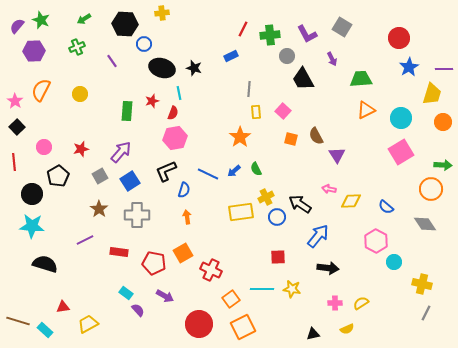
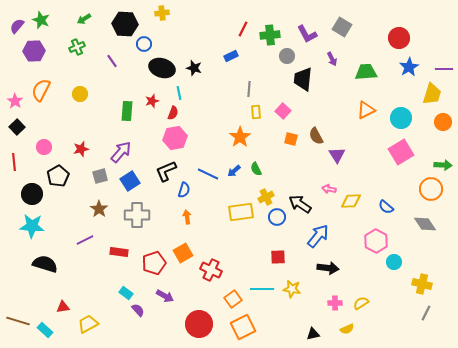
black trapezoid at (303, 79): rotated 35 degrees clockwise
green trapezoid at (361, 79): moved 5 px right, 7 px up
gray square at (100, 176): rotated 14 degrees clockwise
red pentagon at (154, 263): rotated 30 degrees counterclockwise
orange square at (231, 299): moved 2 px right
